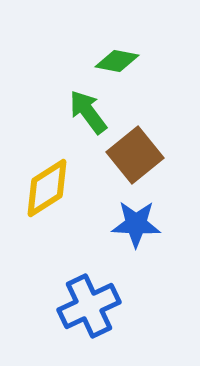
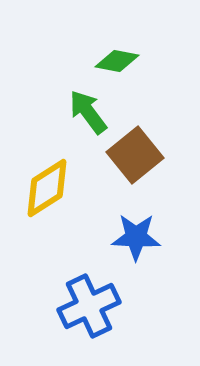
blue star: moved 13 px down
